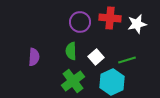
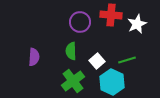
red cross: moved 1 px right, 3 px up
white star: rotated 12 degrees counterclockwise
white square: moved 1 px right, 4 px down
cyan hexagon: rotated 10 degrees counterclockwise
